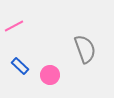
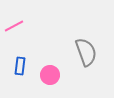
gray semicircle: moved 1 px right, 3 px down
blue rectangle: rotated 54 degrees clockwise
